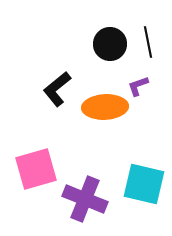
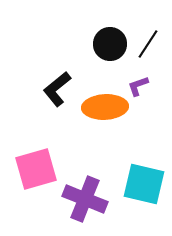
black line: moved 2 px down; rotated 44 degrees clockwise
